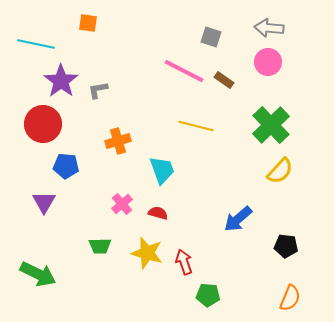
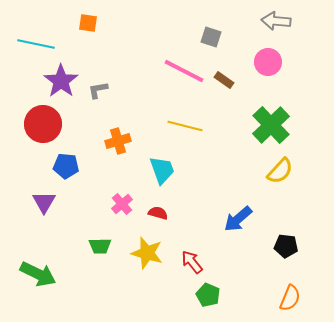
gray arrow: moved 7 px right, 7 px up
yellow line: moved 11 px left
red arrow: moved 8 px right; rotated 20 degrees counterclockwise
green pentagon: rotated 20 degrees clockwise
